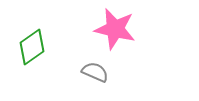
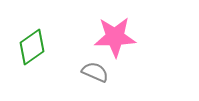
pink star: moved 8 px down; rotated 15 degrees counterclockwise
